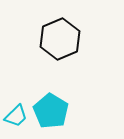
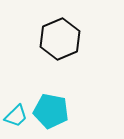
cyan pentagon: rotated 20 degrees counterclockwise
